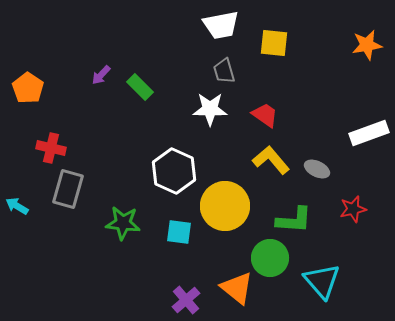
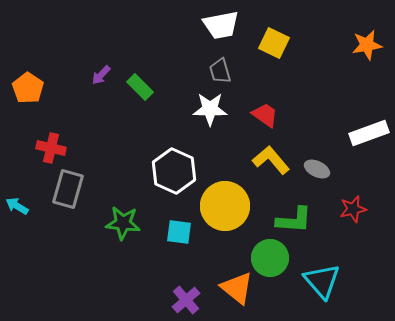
yellow square: rotated 20 degrees clockwise
gray trapezoid: moved 4 px left
